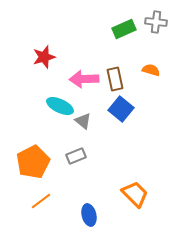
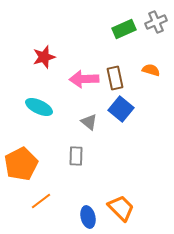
gray cross: rotated 30 degrees counterclockwise
brown rectangle: moved 1 px up
cyan ellipse: moved 21 px left, 1 px down
gray triangle: moved 6 px right, 1 px down
gray rectangle: rotated 66 degrees counterclockwise
orange pentagon: moved 12 px left, 2 px down
orange trapezoid: moved 14 px left, 14 px down
blue ellipse: moved 1 px left, 2 px down
